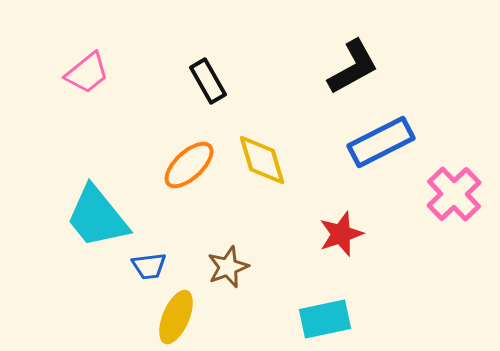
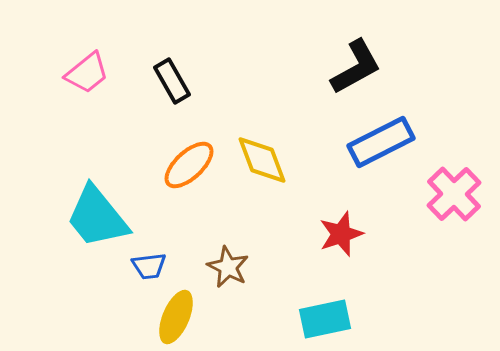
black L-shape: moved 3 px right
black rectangle: moved 36 px left
yellow diamond: rotated 4 degrees counterclockwise
brown star: rotated 24 degrees counterclockwise
